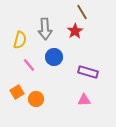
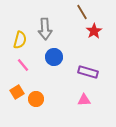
red star: moved 19 px right
pink line: moved 6 px left
